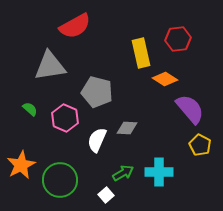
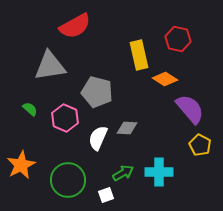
red hexagon: rotated 20 degrees clockwise
yellow rectangle: moved 2 px left, 2 px down
white semicircle: moved 1 px right, 2 px up
green circle: moved 8 px right
white square: rotated 21 degrees clockwise
